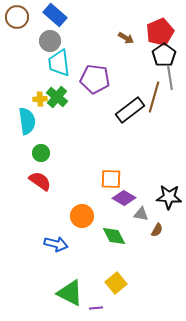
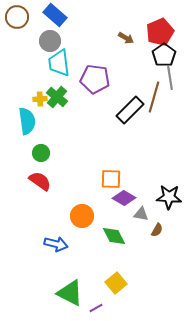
black rectangle: rotated 8 degrees counterclockwise
purple line: rotated 24 degrees counterclockwise
